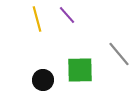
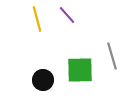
gray line: moved 7 px left, 2 px down; rotated 24 degrees clockwise
